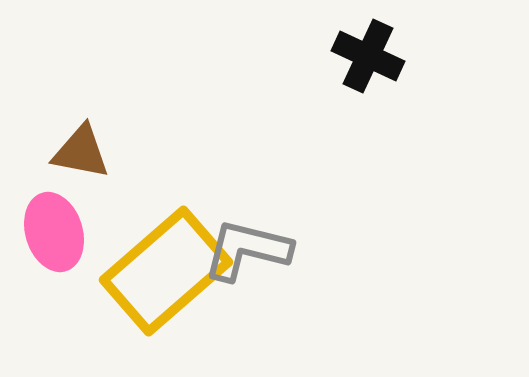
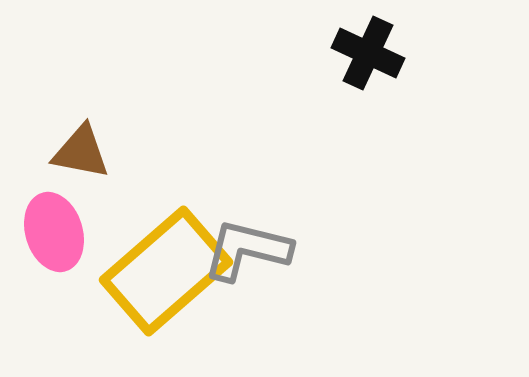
black cross: moved 3 px up
